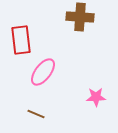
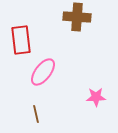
brown cross: moved 3 px left
brown line: rotated 54 degrees clockwise
